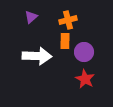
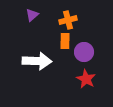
purple triangle: moved 1 px right, 2 px up
white arrow: moved 5 px down
red star: moved 1 px right
